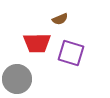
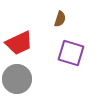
brown semicircle: rotated 49 degrees counterclockwise
red trapezoid: moved 18 px left; rotated 24 degrees counterclockwise
